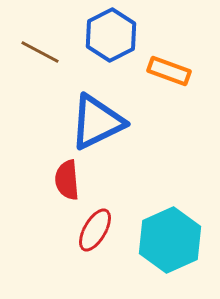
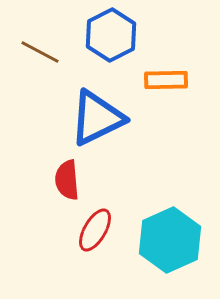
orange rectangle: moved 3 px left, 9 px down; rotated 21 degrees counterclockwise
blue triangle: moved 4 px up
